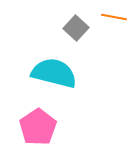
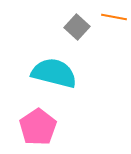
gray square: moved 1 px right, 1 px up
